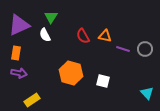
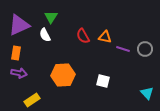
orange triangle: moved 1 px down
orange hexagon: moved 8 px left, 2 px down; rotated 20 degrees counterclockwise
